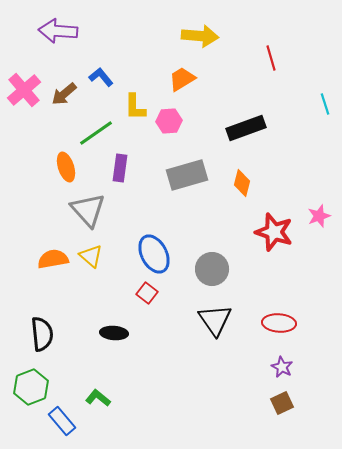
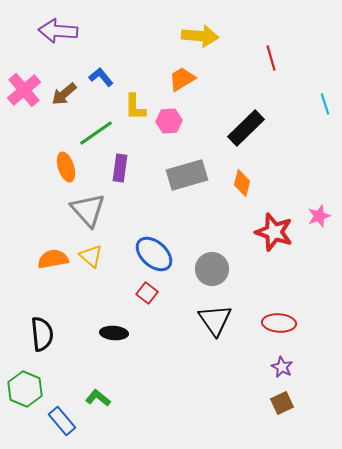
black rectangle: rotated 24 degrees counterclockwise
blue ellipse: rotated 21 degrees counterclockwise
green hexagon: moved 6 px left, 2 px down; rotated 16 degrees counterclockwise
